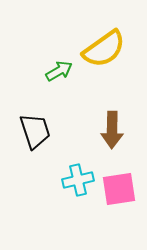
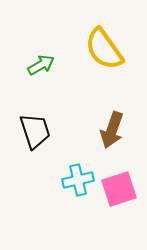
yellow semicircle: rotated 90 degrees clockwise
green arrow: moved 18 px left, 6 px up
brown arrow: rotated 18 degrees clockwise
pink square: rotated 9 degrees counterclockwise
